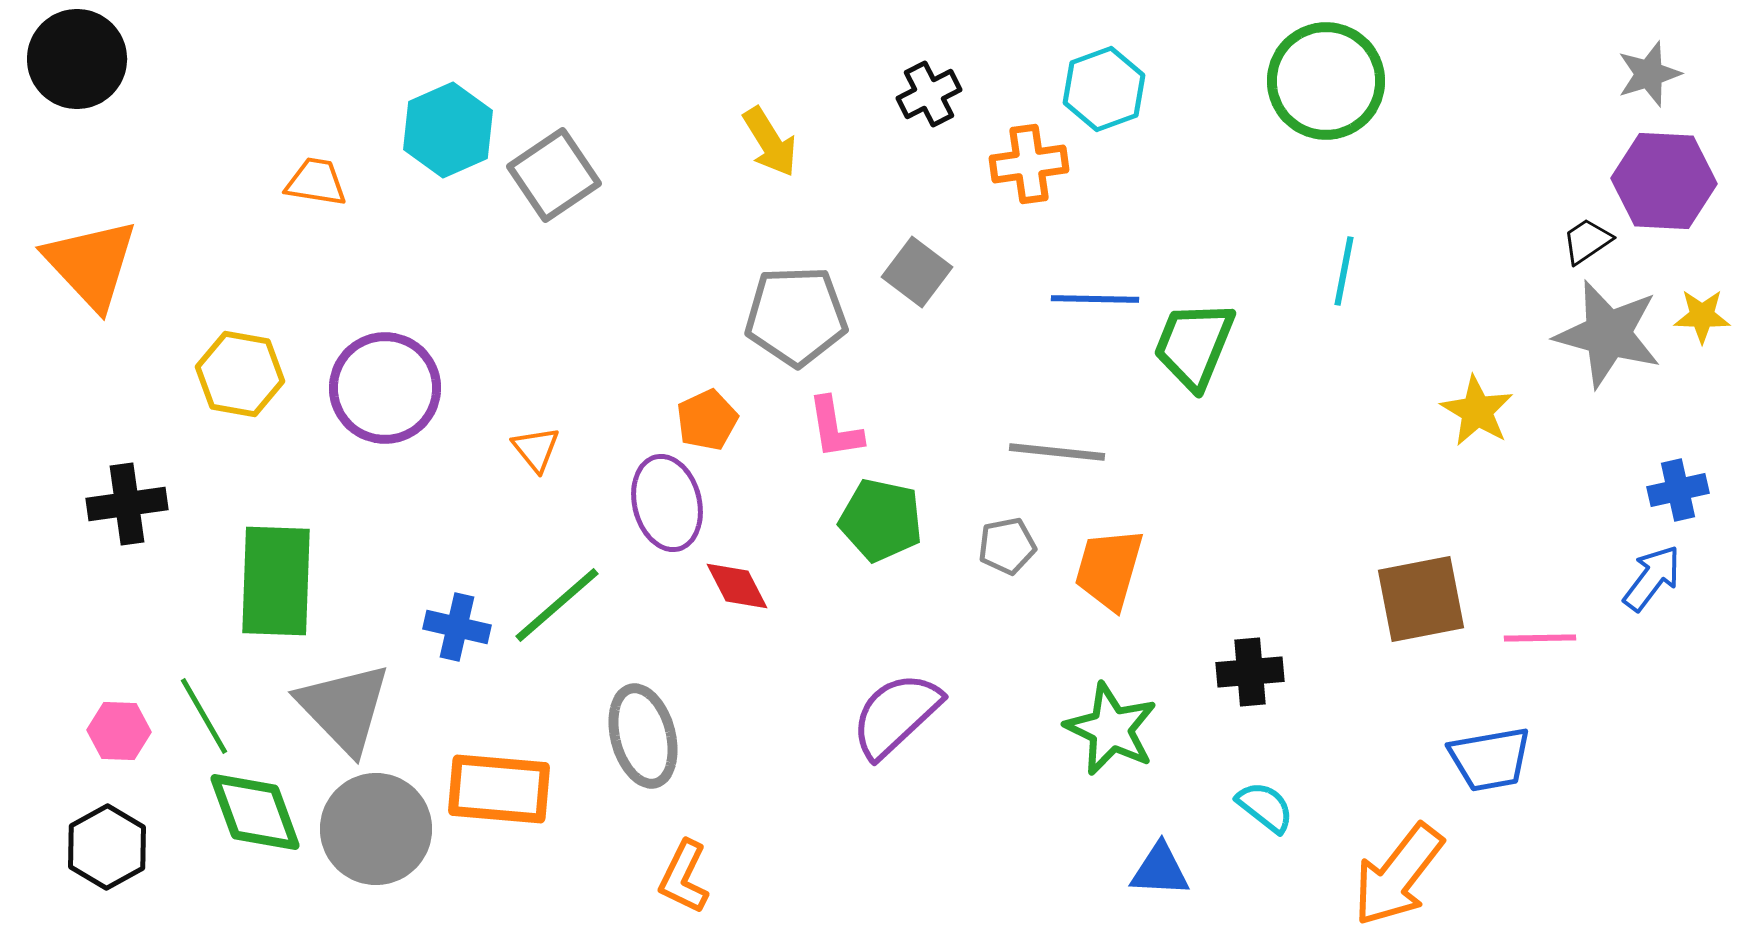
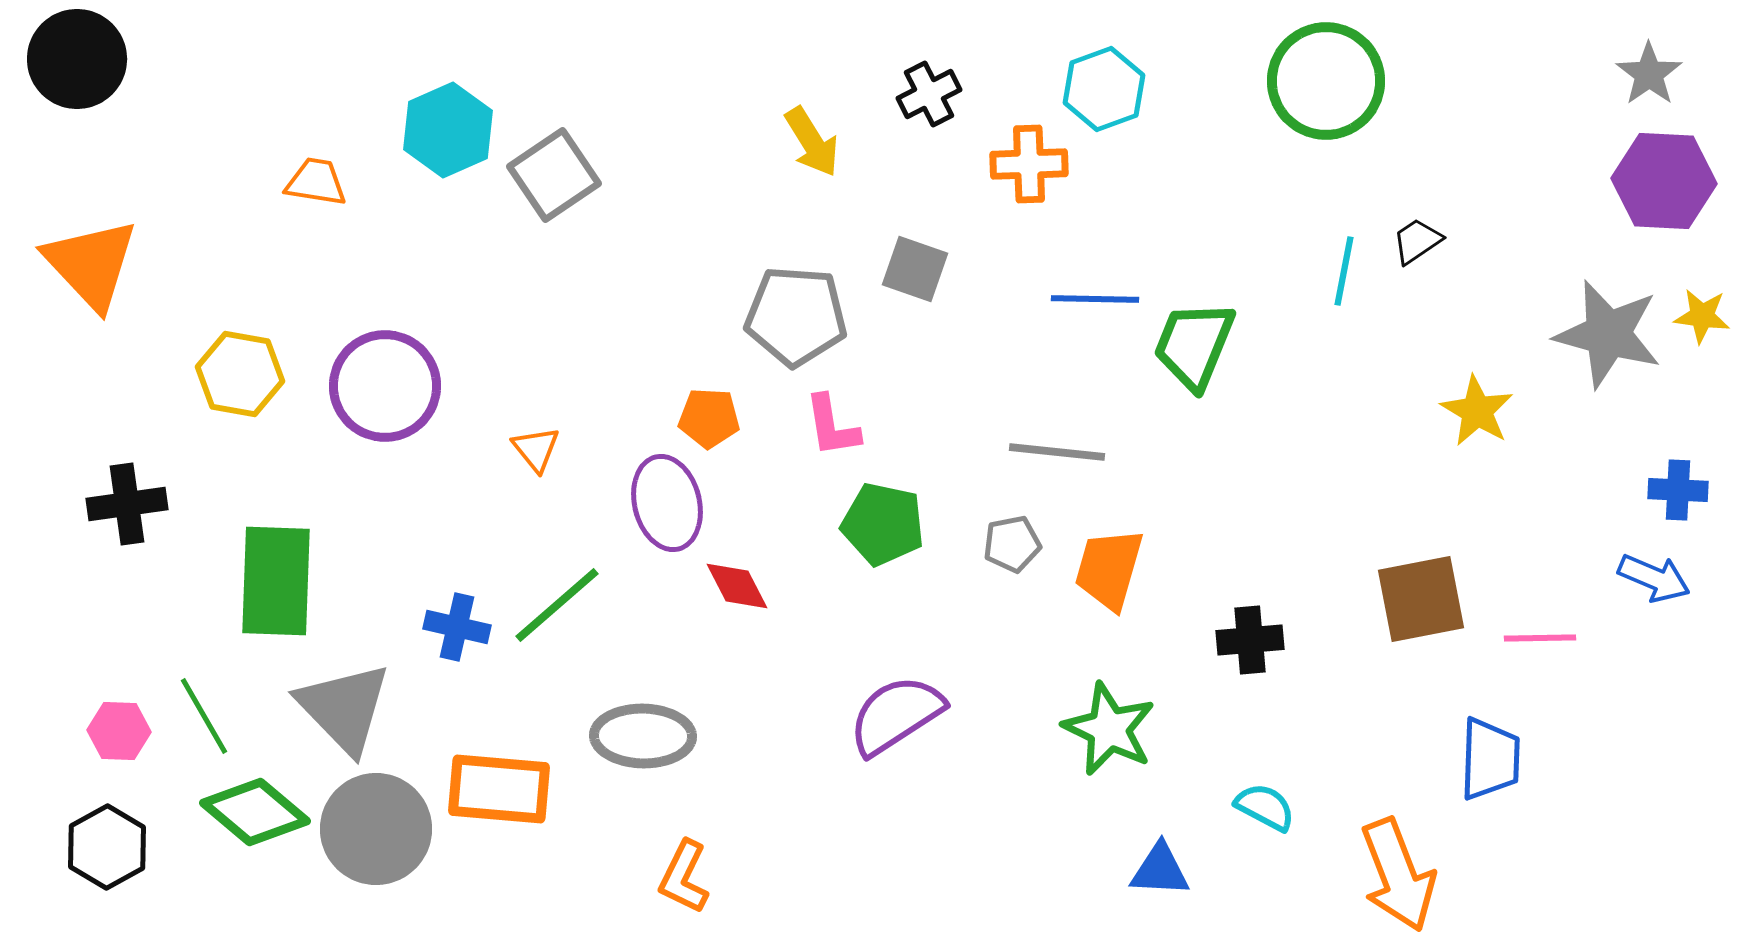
gray star at (1649, 74): rotated 18 degrees counterclockwise
yellow arrow at (770, 142): moved 42 px right
orange cross at (1029, 164): rotated 6 degrees clockwise
black trapezoid at (1587, 241): moved 170 px left
gray square at (917, 272): moved 2 px left, 3 px up; rotated 18 degrees counterclockwise
gray pentagon at (796, 316): rotated 6 degrees clockwise
yellow star at (1702, 316): rotated 6 degrees clockwise
purple circle at (385, 388): moved 2 px up
orange pentagon at (707, 420): moved 2 px right, 2 px up; rotated 28 degrees clockwise
pink L-shape at (835, 428): moved 3 px left, 2 px up
blue cross at (1678, 490): rotated 16 degrees clockwise
green pentagon at (881, 520): moved 2 px right, 4 px down
gray pentagon at (1007, 546): moved 5 px right, 2 px up
blue arrow at (1652, 578): moved 2 px right; rotated 76 degrees clockwise
black cross at (1250, 672): moved 32 px up
purple semicircle at (896, 715): rotated 10 degrees clockwise
green star at (1111, 729): moved 2 px left
gray ellipse at (643, 736): rotated 74 degrees counterclockwise
blue trapezoid at (1490, 759): rotated 78 degrees counterclockwise
cyan semicircle at (1265, 807): rotated 10 degrees counterclockwise
green diamond at (255, 812): rotated 30 degrees counterclockwise
orange arrow at (1398, 875): rotated 59 degrees counterclockwise
